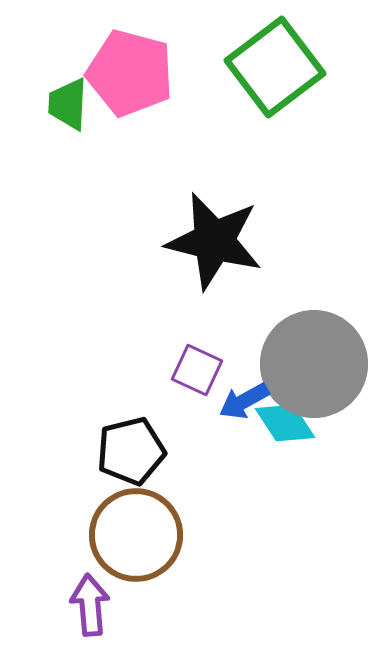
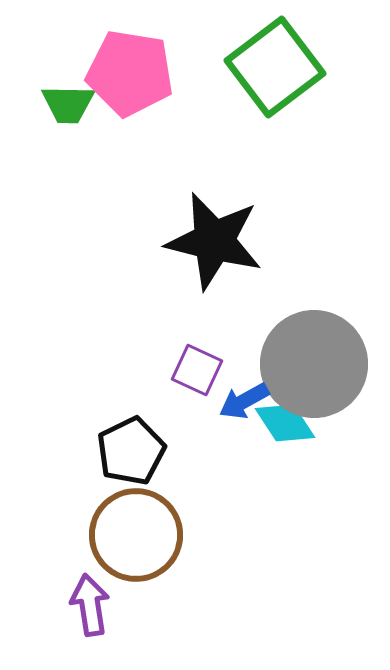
pink pentagon: rotated 6 degrees counterclockwise
green trapezoid: rotated 92 degrees counterclockwise
black pentagon: rotated 12 degrees counterclockwise
purple arrow: rotated 4 degrees counterclockwise
